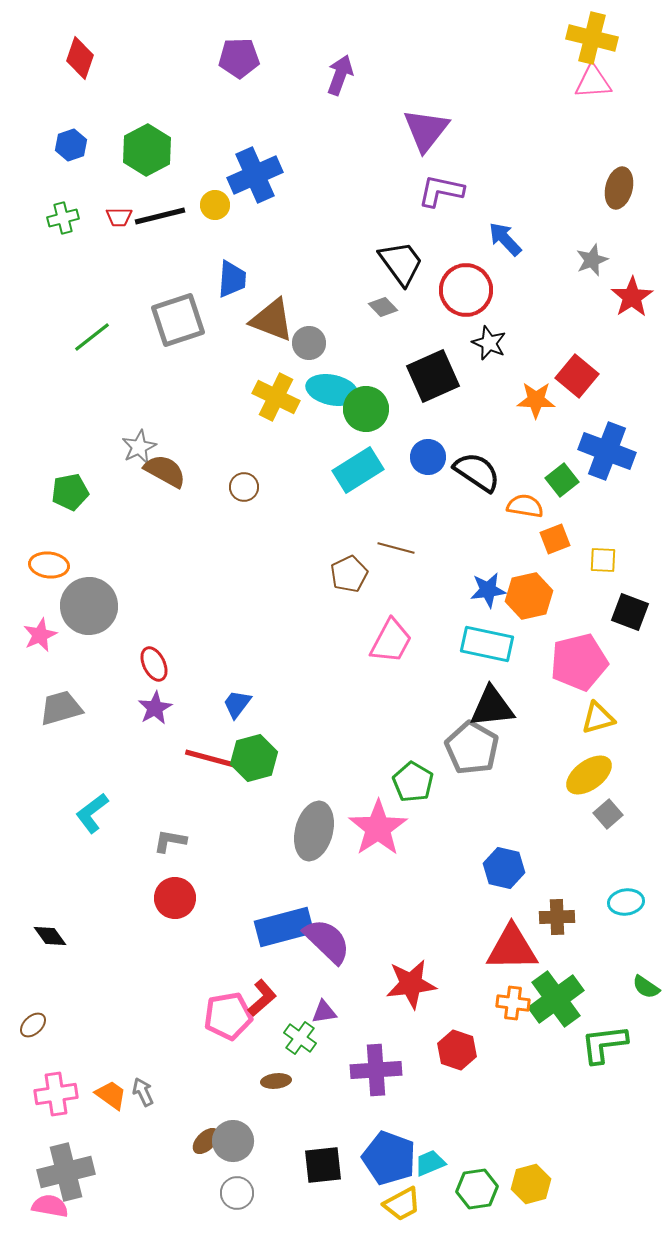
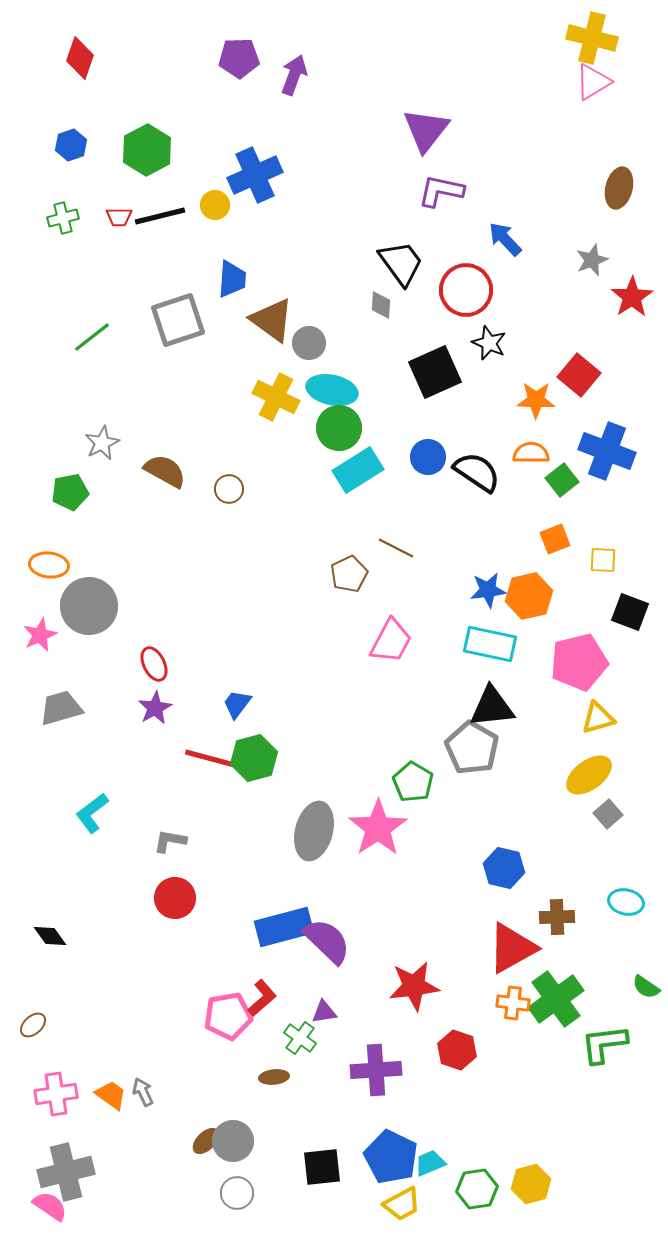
purple arrow at (340, 75): moved 46 px left
pink triangle at (593, 82): rotated 27 degrees counterclockwise
gray diamond at (383, 307): moved 2 px left, 2 px up; rotated 48 degrees clockwise
brown triangle at (272, 320): rotated 15 degrees clockwise
black square at (433, 376): moved 2 px right, 4 px up
red square at (577, 376): moved 2 px right, 1 px up
green circle at (366, 409): moved 27 px left, 19 px down
gray star at (139, 447): moved 37 px left, 4 px up
brown circle at (244, 487): moved 15 px left, 2 px down
orange semicircle at (525, 506): moved 6 px right, 53 px up; rotated 9 degrees counterclockwise
brown line at (396, 548): rotated 12 degrees clockwise
cyan rectangle at (487, 644): moved 3 px right
cyan ellipse at (626, 902): rotated 20 degrees clockwise
red triangle at (512, 948): rotated 28 degrees counterclockwise
red star at (411, 984): moved 3 px right, 2 px down
brown ellipse at (276, 1081): moved 2 px left, 4 px up
blue pentagon at (389, 1158): moved 2 px right, 1 px up; rotated 6 degrees clockwise
black square at (323, 1165): moved 1 px left, 2 px down
pink semicircle at (50, 1206): rotated 24 degrees clockwise
